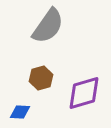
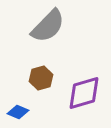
gray semicircle: rotated 9 degrees clockwise
blue diamond: moved 2 px left; rotated 20 degrees clockwise
